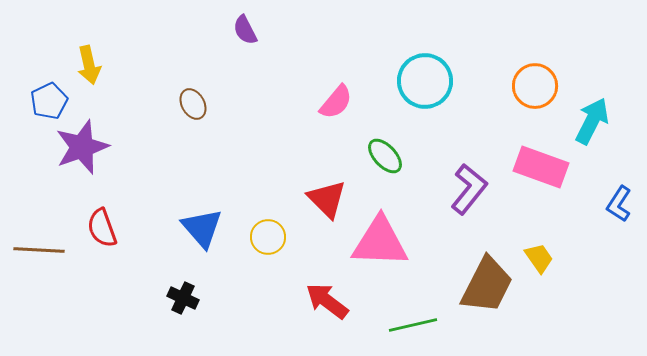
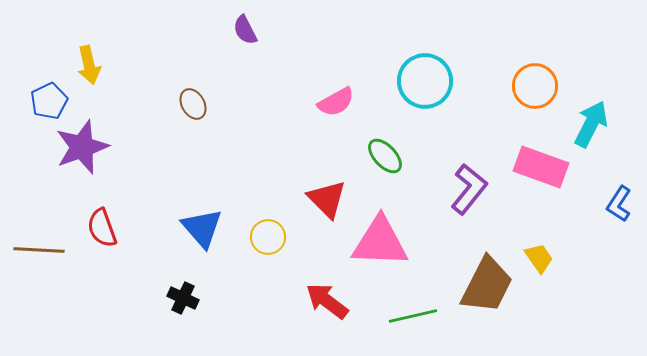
pink semicircle: rotated 21 degrees clockwise
cyan arrow: moved 1 px left, 3 px down
green line: moved 9 px up
